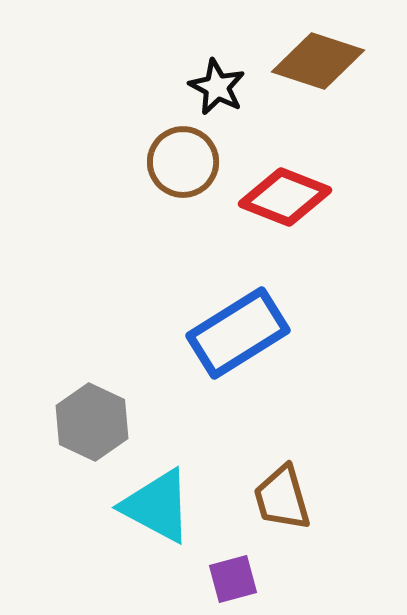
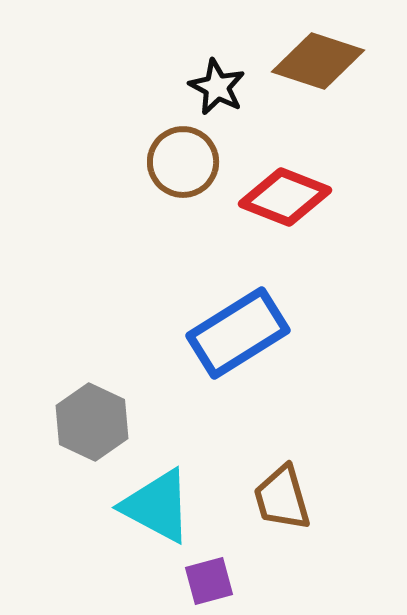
purple square: moved 24 px left, 2 px down
